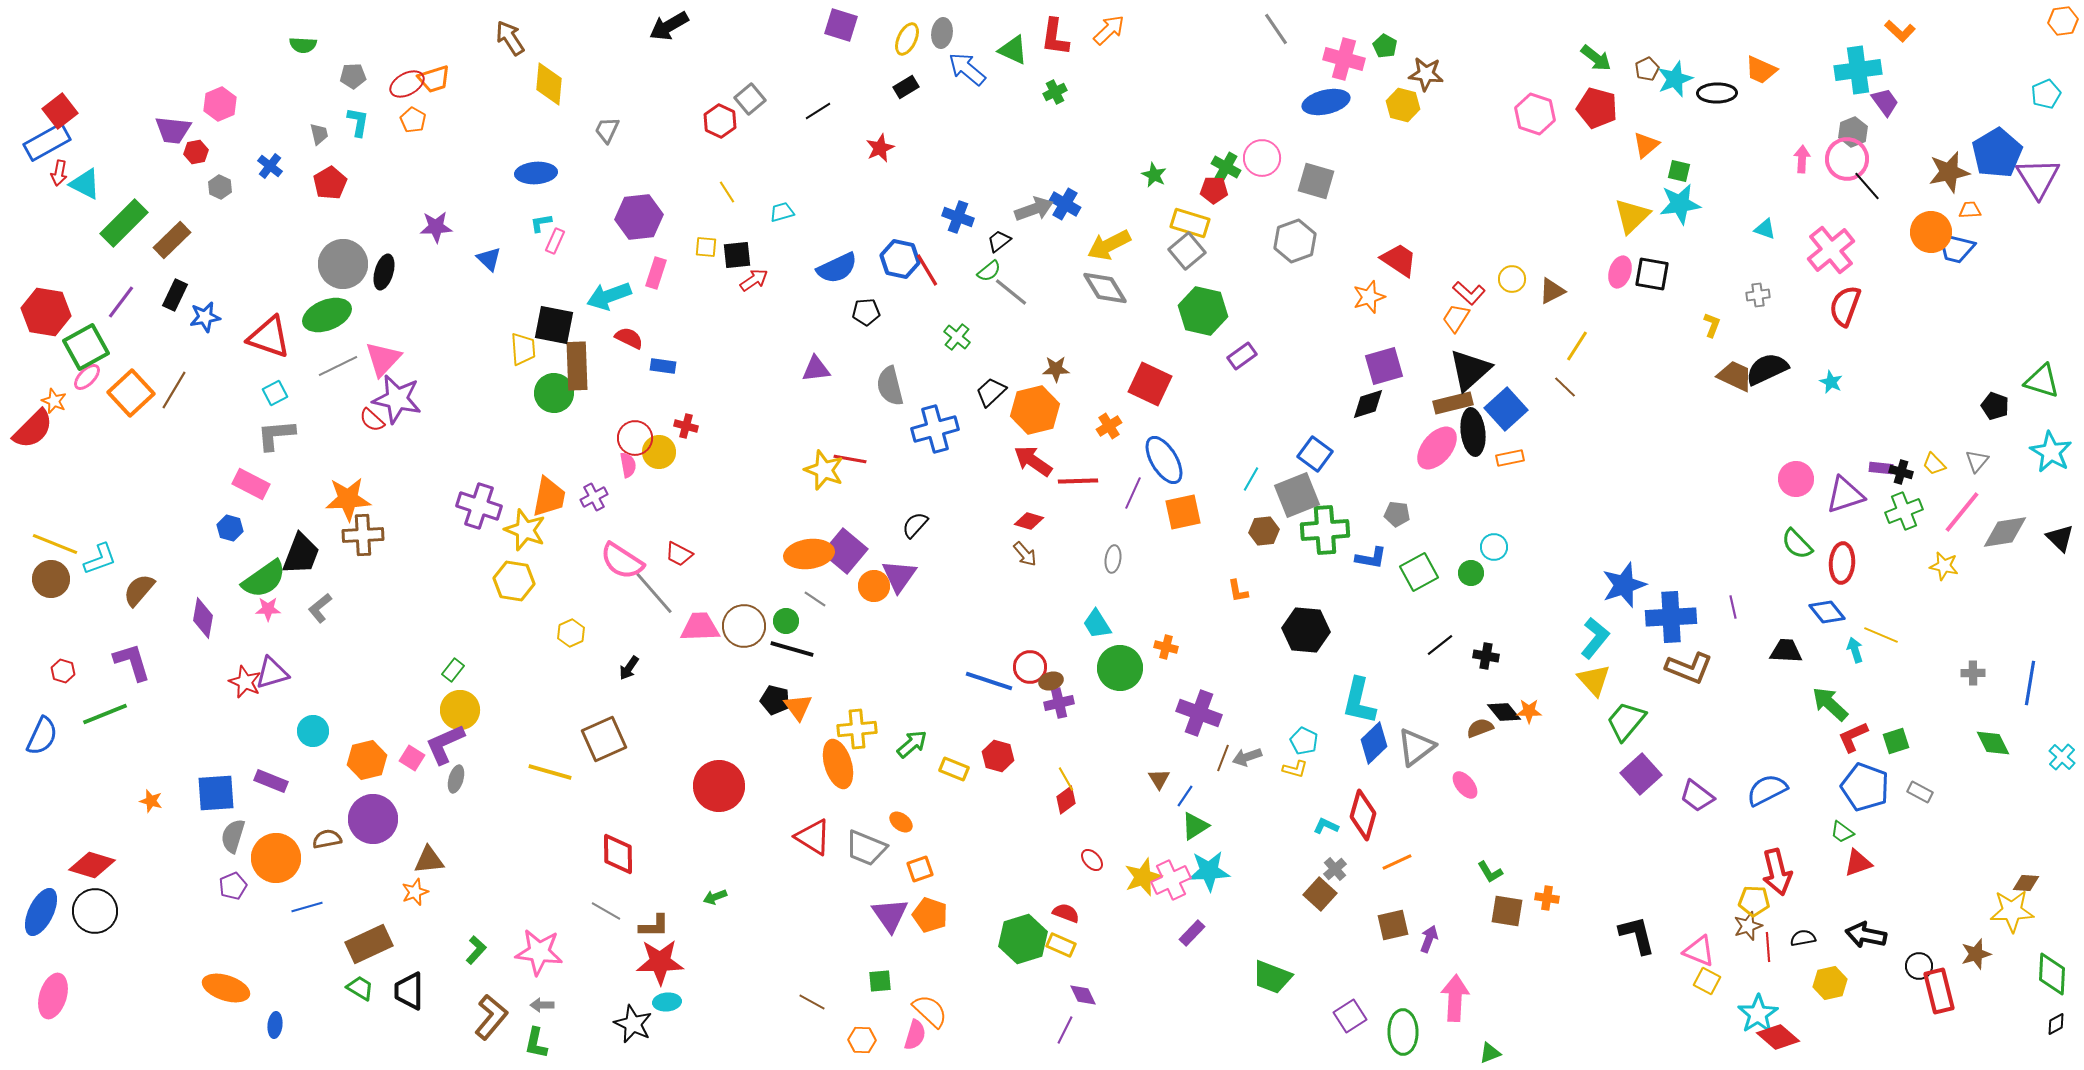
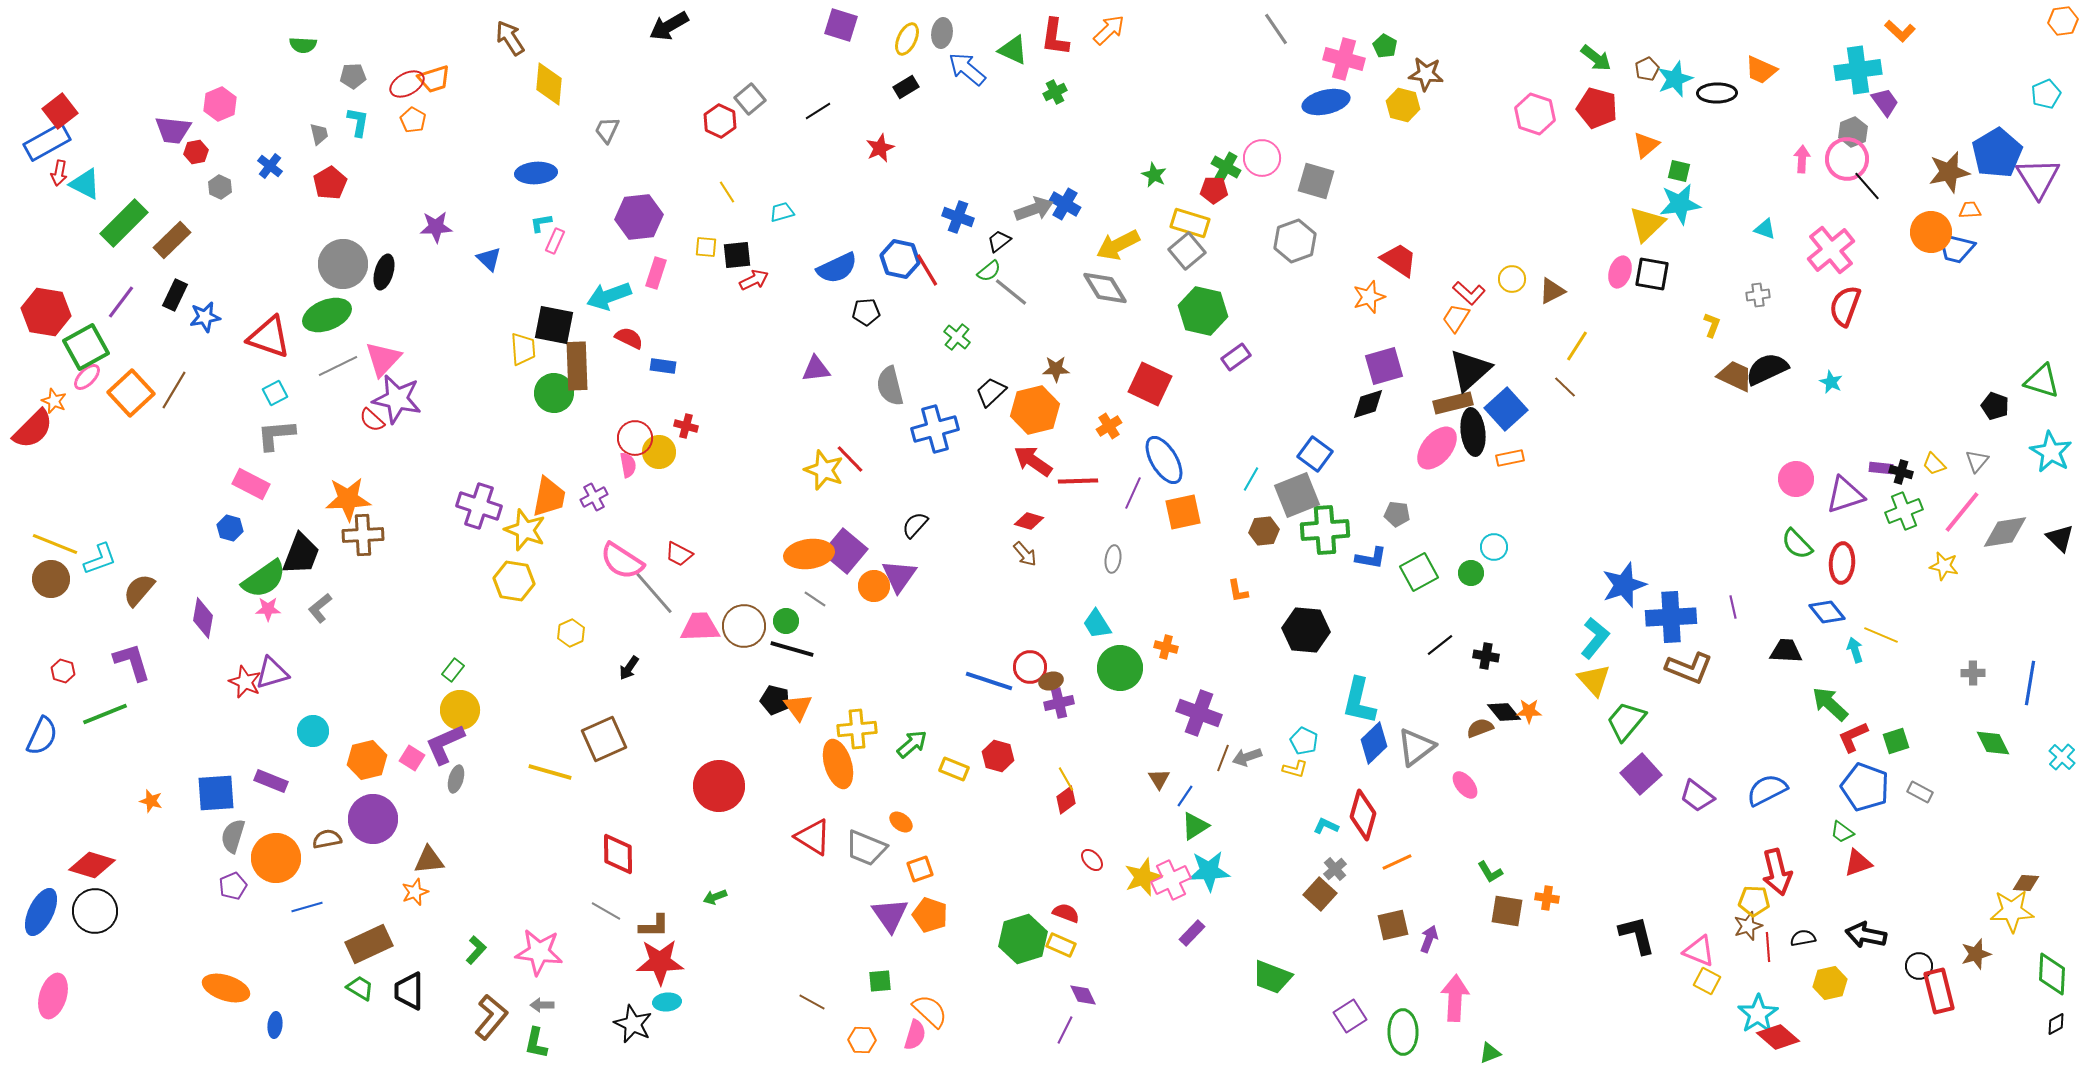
yellow triangle at (1632, 216): moved 15 px right, 8 px down
yellow arrow at (1109, 245): moved 9 px right
red arrow at (754, 280): rotated 8 degrees clockwise
purple rectangle at (1242, 356): moved 6 px left, 1 px down
red line at (850, 459): rotated 36 degrees clockwise
